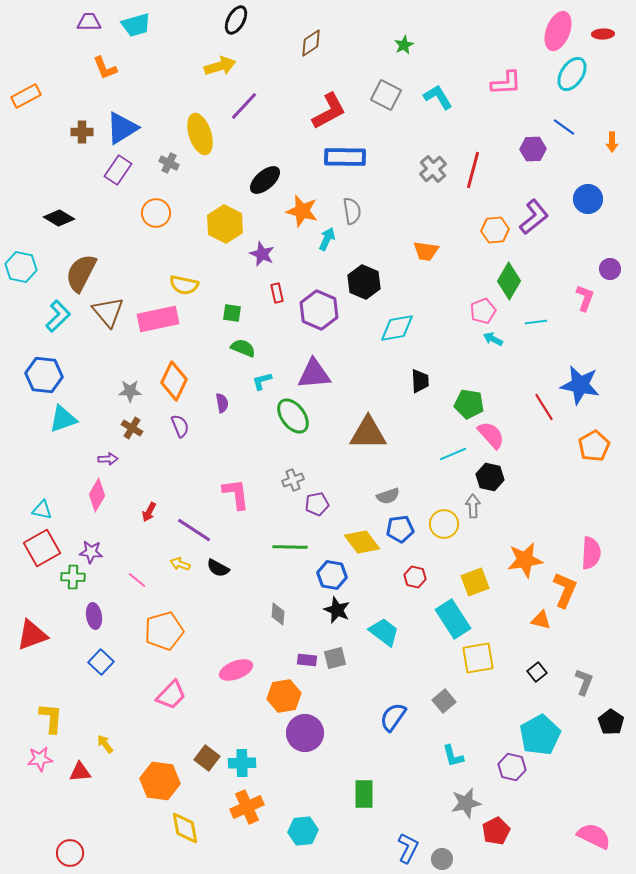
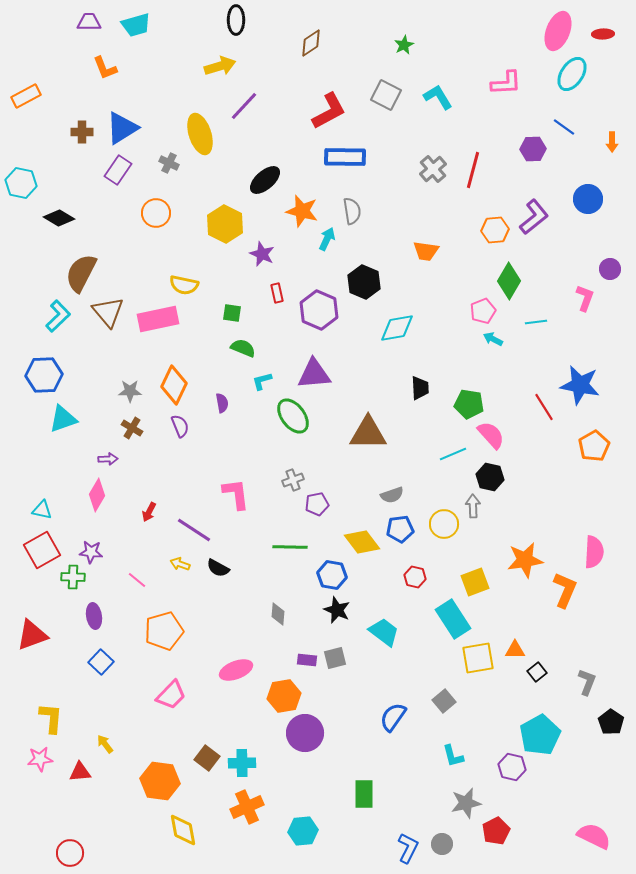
black ellipse at (236, 20): rotated 28 degrees counterclockwise
cyan hexagon at (21, 267): moved 84 px up
blue hexagon at (44, 375): rotated 9 degrees counterclockwise
orange diamond at (174, 381): moved 4 px down
black trapezoid at (420, 381): moved 7 px down
gray semicircle at (388, 496): moved 4 px right, 1 px up
red square at (42, 548): moved 2 px down
pink semicircle at (591, 553): moved 3 px right, 1 px up
orange triangle at (541, 620): moved 26 px left, 30 px down; rotated 15 degrees counterclockwise
gray L-shape at (584, 682): moved 3 px right
yellow diamond at (185, 828): moved 2 px left, 2 px down
gray circle at (442, 859): moved 15 px up
